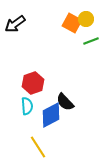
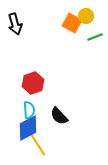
yellow circle: moved 3 px up
black arrow: rotated 70 degrees counterclockwise
green line: moved 4 px right, 4 px up
black semicircle: moved 6 px left, 14 px down
cyan semicircle: moved 2 px right, 4 px down
blue diamond: moved 23 px left, 13 px down
yellow line: moved 2 px up
